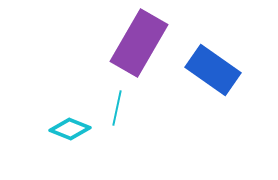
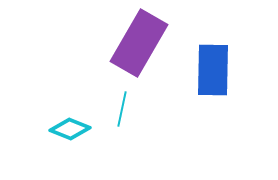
blue rectangle: rotated 56 degrees clockwise
cyan line: moved 5 px right, 1 px down
